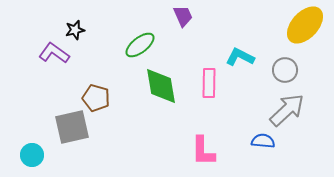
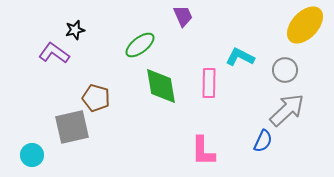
blue semicircle: rotated 110 degrees clockwise
